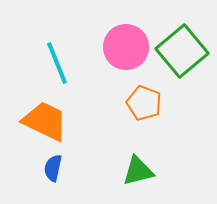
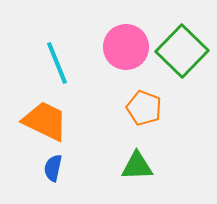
green square: rotated 6 degrees counterclockwise
orange pentagon: moved 5 px down
green triangle: moved 1 px left, 5 px up; rotated 12 degrees clockwise
